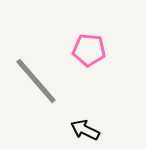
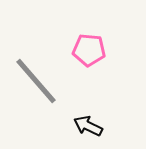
black arrow: moved 3 px right, 4 px up
